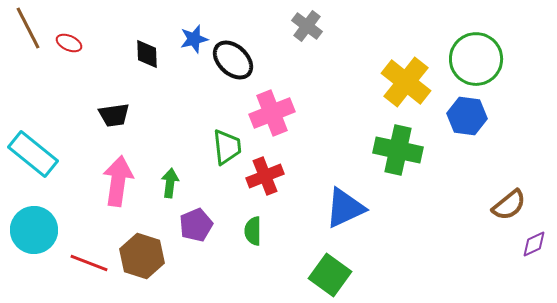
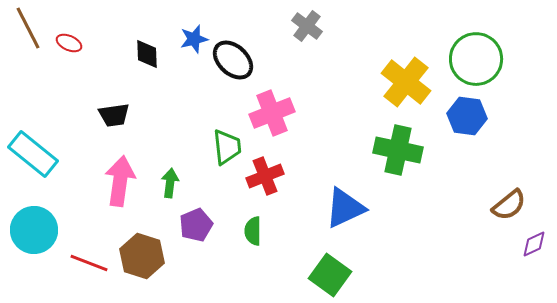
pink arrow: moved 2 px right
